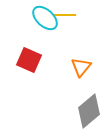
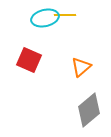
cyan ellipse: rotated 56 degrees counterclockwise
orange triangle: rotated 10 degrees clockwise
gray diamond: moved 1 px up
